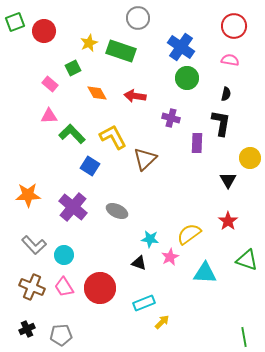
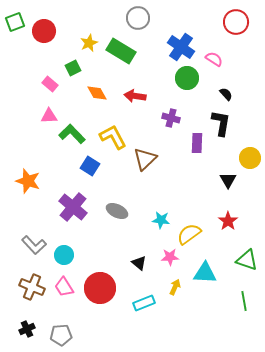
red circle at (234, 26): moved 2 px right, 4 px up
green rectangle at (121, 51): rotated 12 degrees clockwise
pink semicircle at (230, 60): moved 16 px left, 1 px up; rotated 24 degrees clockwise
black semicircle at (226, 94): rotated 56 degrees counterclockwise
orange star at (28, 195): moved 14 px up; rotated 20 degrees clockwise
cyan star at (150, 239): moved 11 px right, 19 px up
pink star at (170, 257): rotated 24 degrees clockwise
black triangle at (139, 263): rotated 21 degrees clockwise
yellow arrow at (162, 322): moved 13 px right, 35 px up; rotated 21 degrees counterclockwise
green line at (244, 337): moved 36 px up
